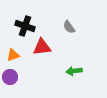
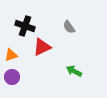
red triangle: rotated 18 degrees counterclockwise
orange triangle: moved 2 px left
green arrow: rotated 35 degrees clockwise
purple circle: moved 2 px right
